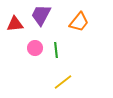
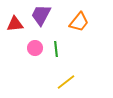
green line: moved 1 px up
yellow line: moved 3 px right
